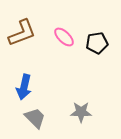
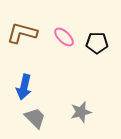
brown L-shape: rotated 144 degrees counterclockwise
black pentagon: rotated 10 degrees clockwise
gray star: rotated 15 degrees counterclockwise
